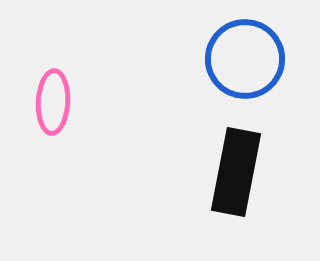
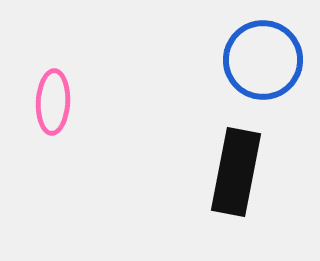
blue circle: moved 18 px right, 1 px down
